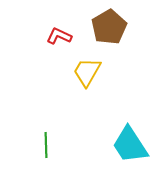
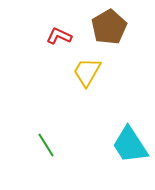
green line: rotated 30 degrees counterclockwise
